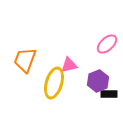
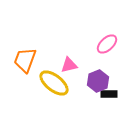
yellow ellipse: rotated 68 degrees counterclockwise
